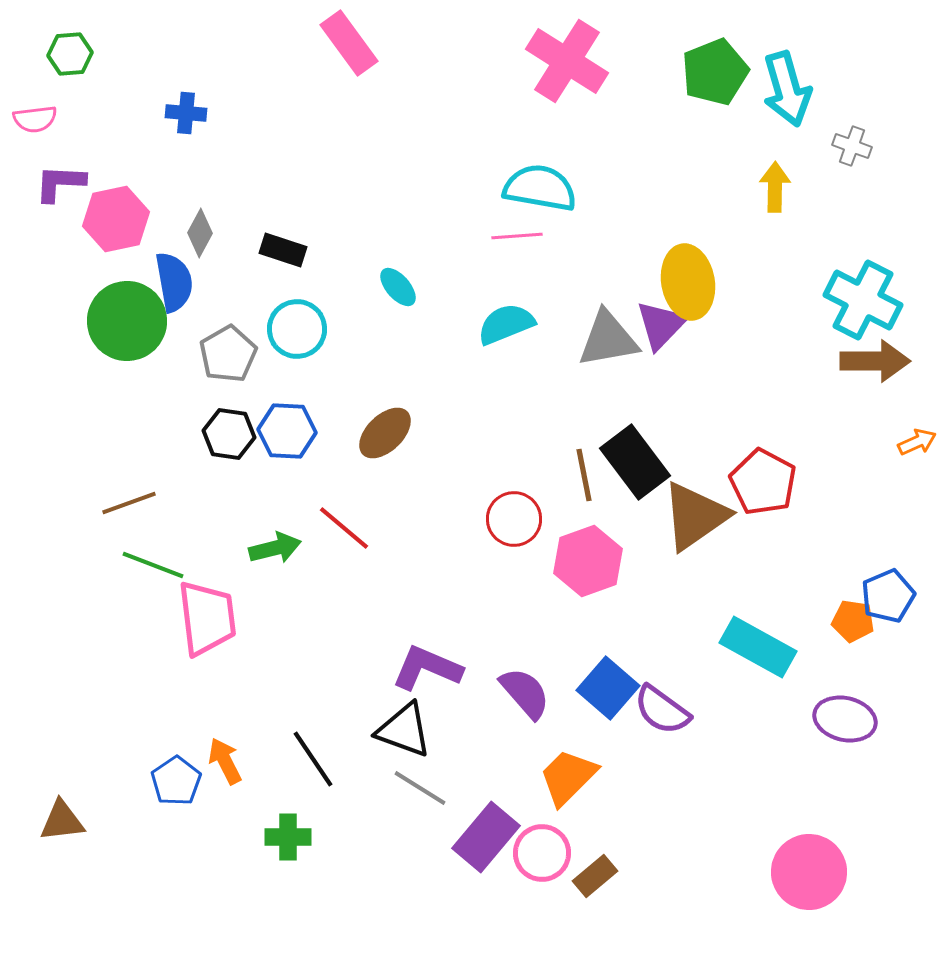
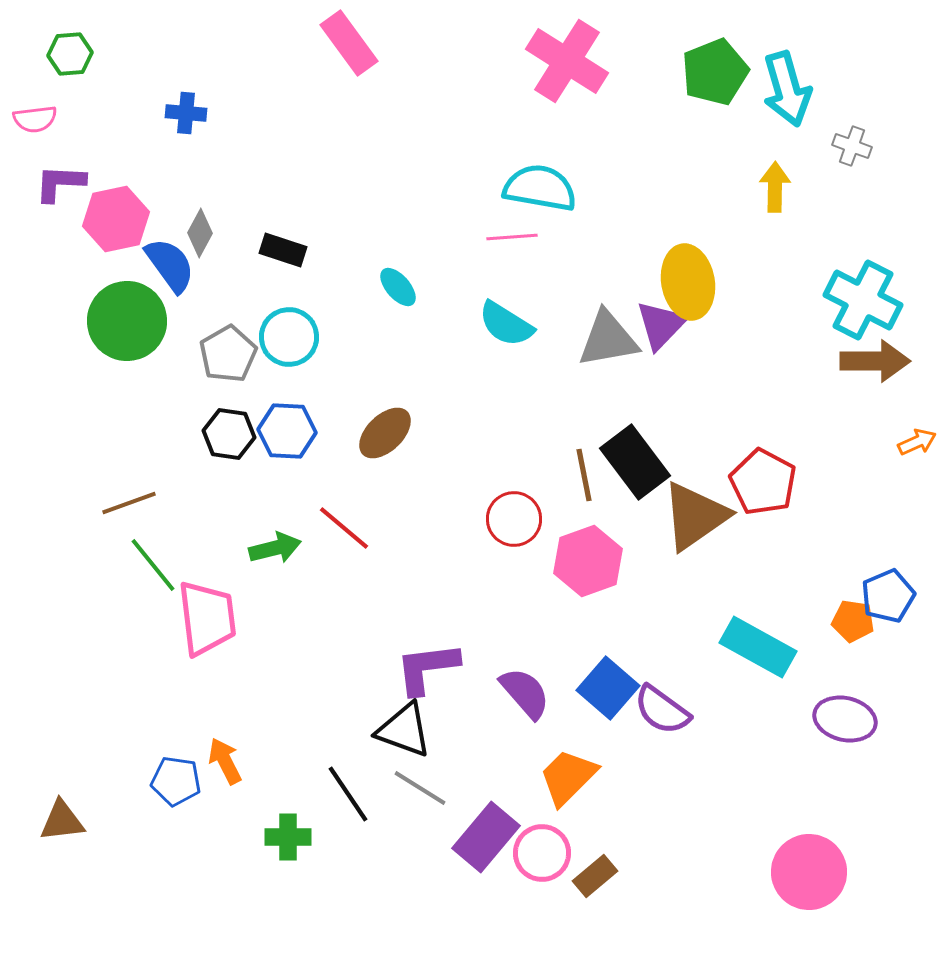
pink line at (517, 236): moved 5 px left, 1 px down
blue semicircle at (174, 282): moved 4 px left, 17 px up; rotated 26 degrees counterclockwise
cyan semicircle at (506, 324): rotated 126 degrees counterclockwise
cyan circle at (297, 329): moved 8 px left, 8 px down
green line at (153, 565): rotated 30 degrees clockwise
purple L-shape at (427, 668): rotated 30 degrees counterclockwise
black line at (313, 759): moved 35 px right, 35 px down
blue pentagon at (176, 781): rotated 30 degrees counterclockwise
